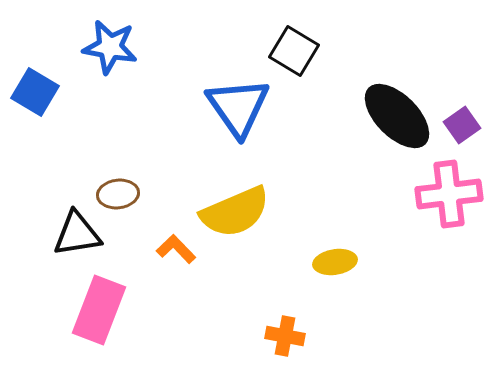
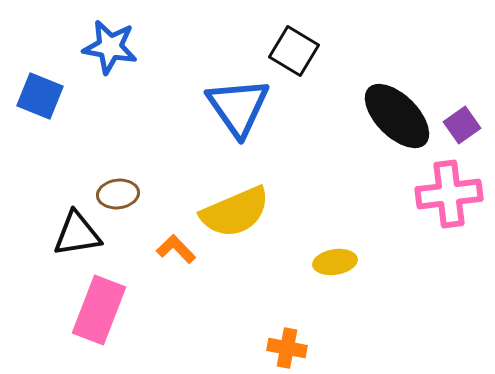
blue square: moved 5 px right, 4 px down; rotated 9 degrees counterclockwise
orange cross: moved 2 px right, 12 px down
